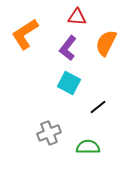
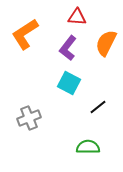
gray cross: moved 20 px left, 15 px up
